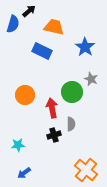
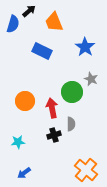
orange trapezoid: moved 5 px up; rotated 125 degrees counterclockwise
orange circle: moved 6 px down
cyan star: moved 3 px up
